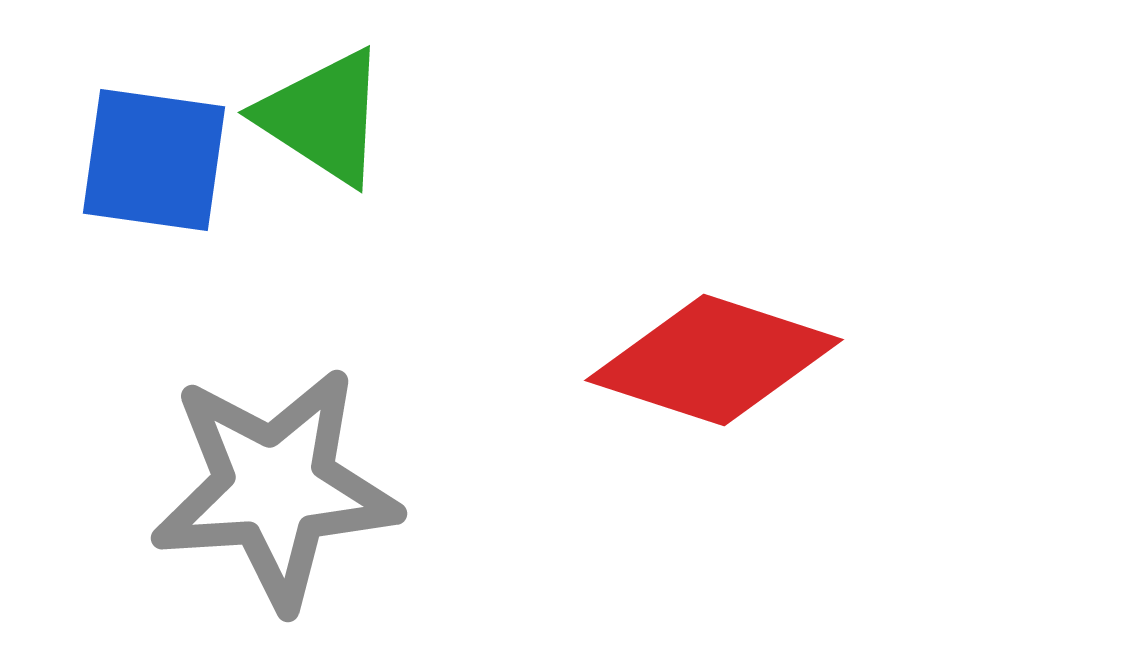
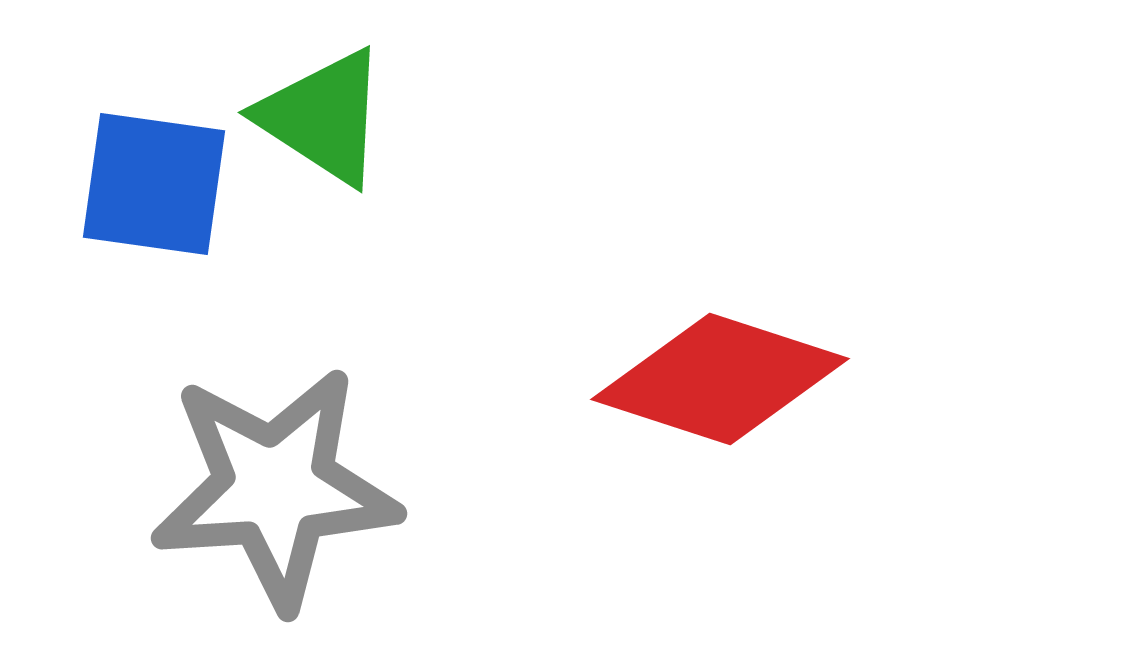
blue square: moved 24 px down
red diamond: moved 6 px right, 19 px down
